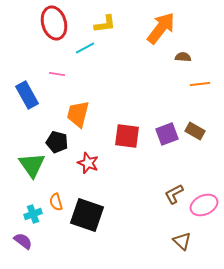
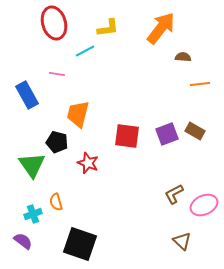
yellow L-shape: moved 3 px right, 4 px down
cyan line: moved 3 px down
black square: moved 7 px left, 29 px down
